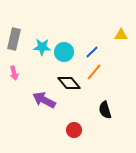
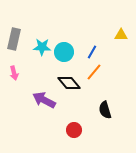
blue line: rotated 16 degrees counterclockwise
